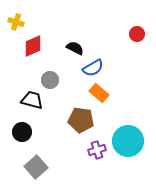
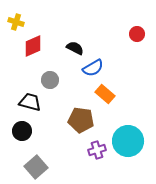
orange rectangle: moved 6 px right, 1 px down
black trapezoid: moved 2 px left, 2 px down
black circle: moved 1 px up
